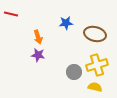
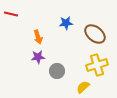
brown ellipse: rotated 25 degrees clockwise
purple star: moved 2 px down; rotated 16 degrees counterclockwise
gray circle: moved 17 px left, 1 px up
yellow semicircle: moved 12 px left; rotated 56 degrees counterclockwise
